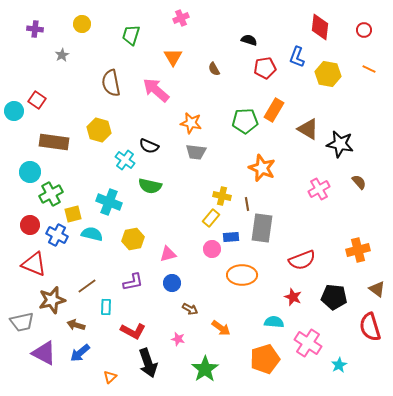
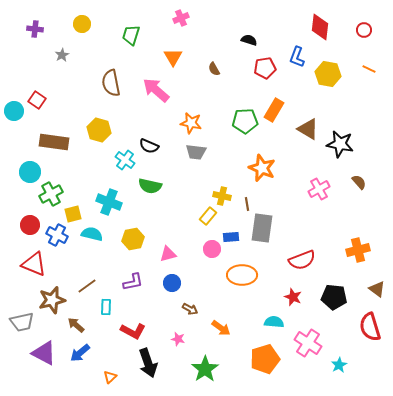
yellow rectangle at (211, 218): moved 3 px left, 2 px up
brown arrow at (76, 325): rotated 24 degrees clockwise
